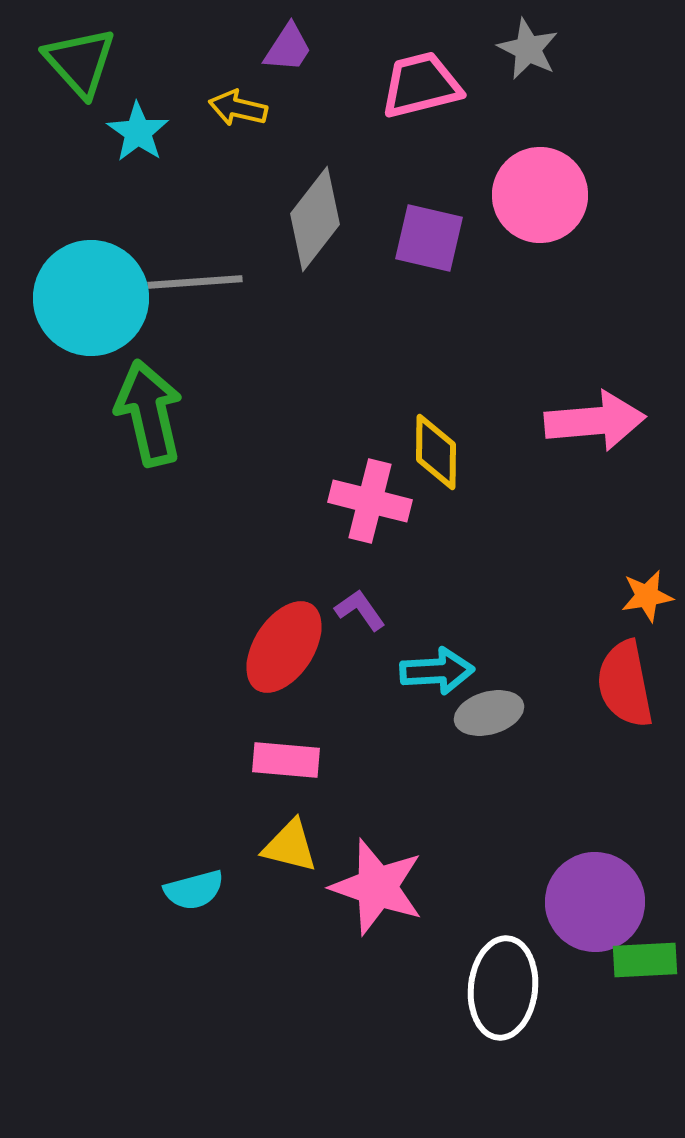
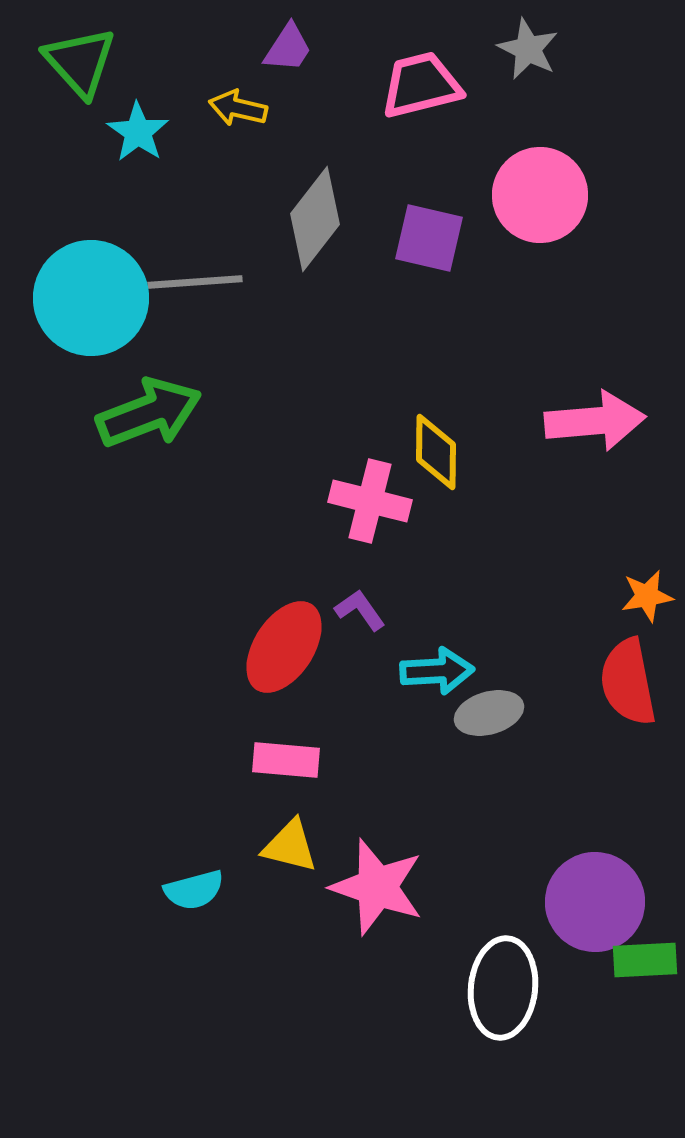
green arrow: rotated 82 degrees clockwise
red semicircle: moved 3 px right, 2 px up
